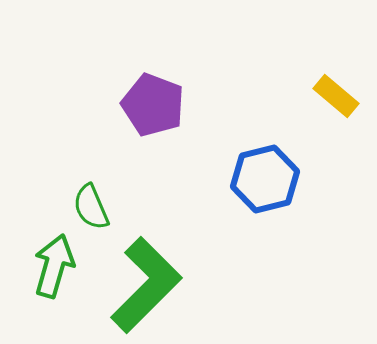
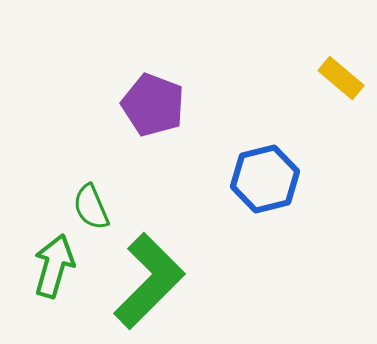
yellow rectangle: moved 5 px right, 18 px up
green L-shape: moved 3 px right, 4 px up
